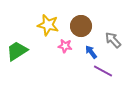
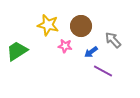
blue arrow: rotated 88 degrees counterclockwise
